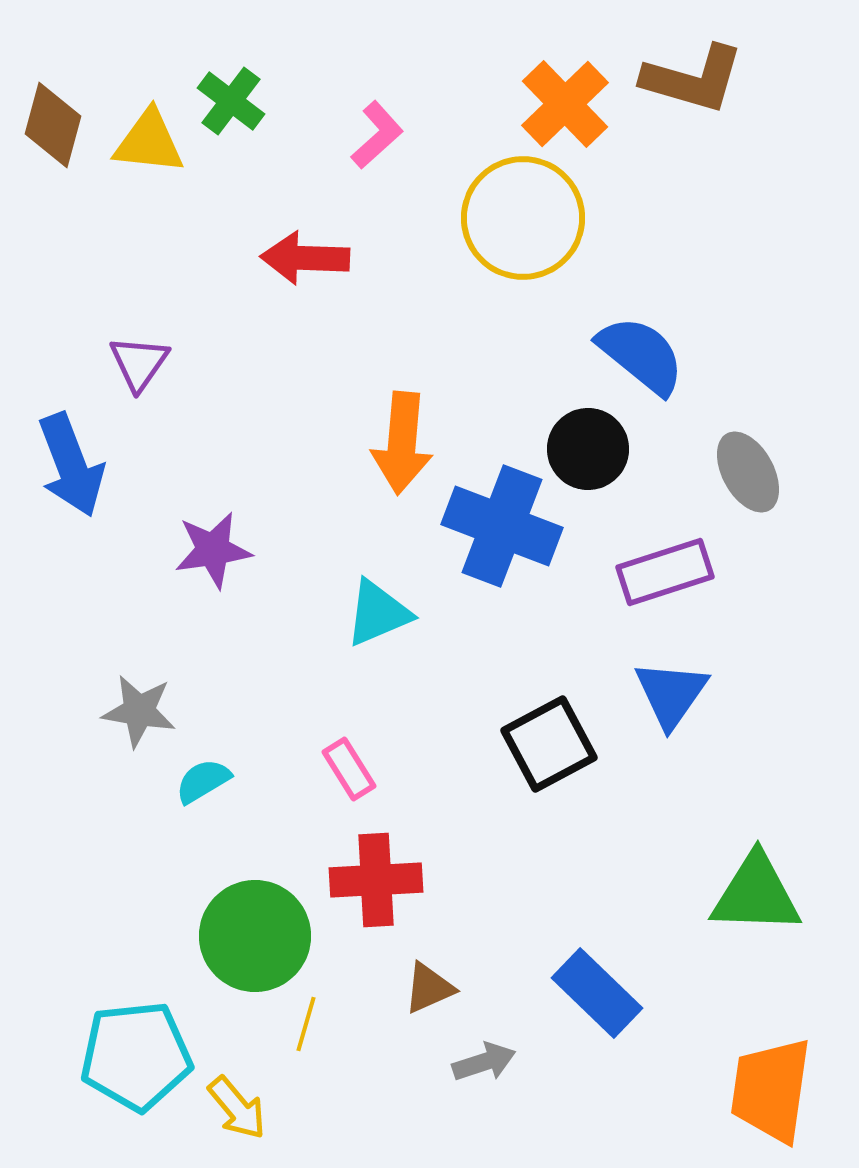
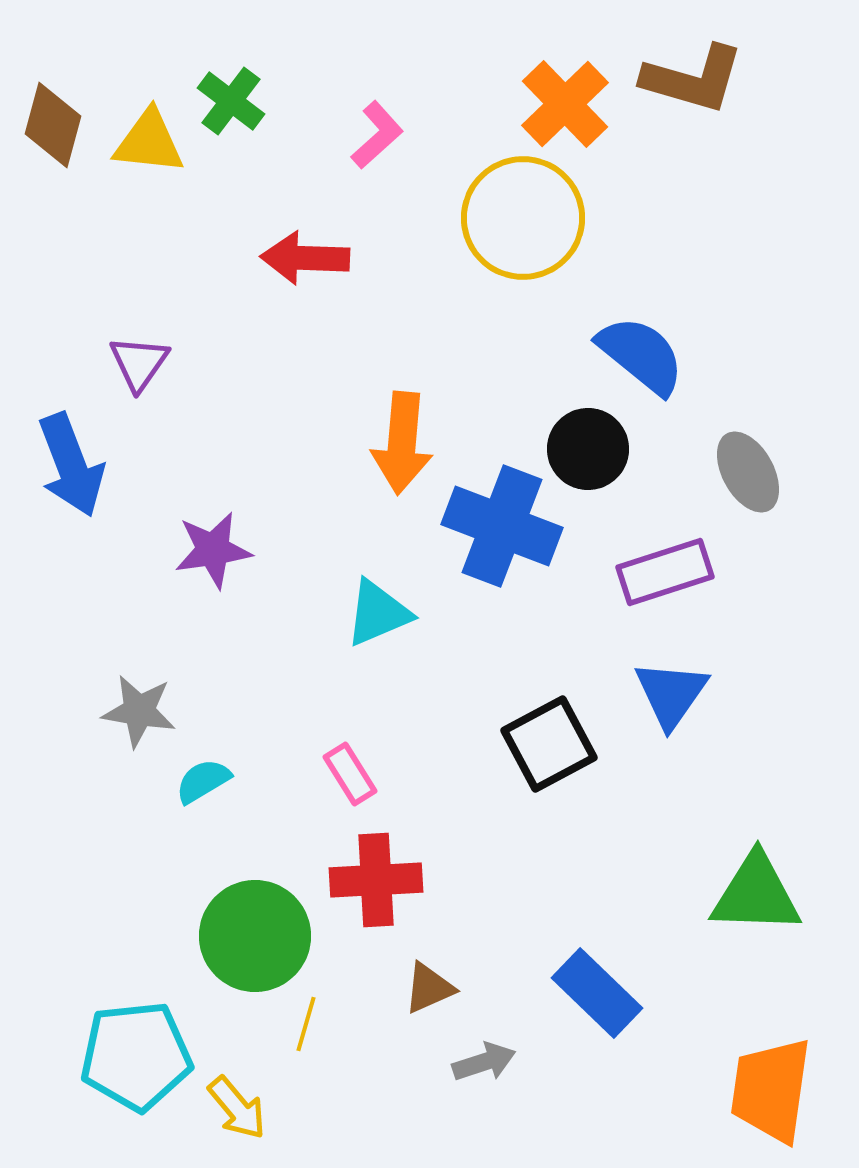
pink rectangle: moved 1 px right, 5 px down
